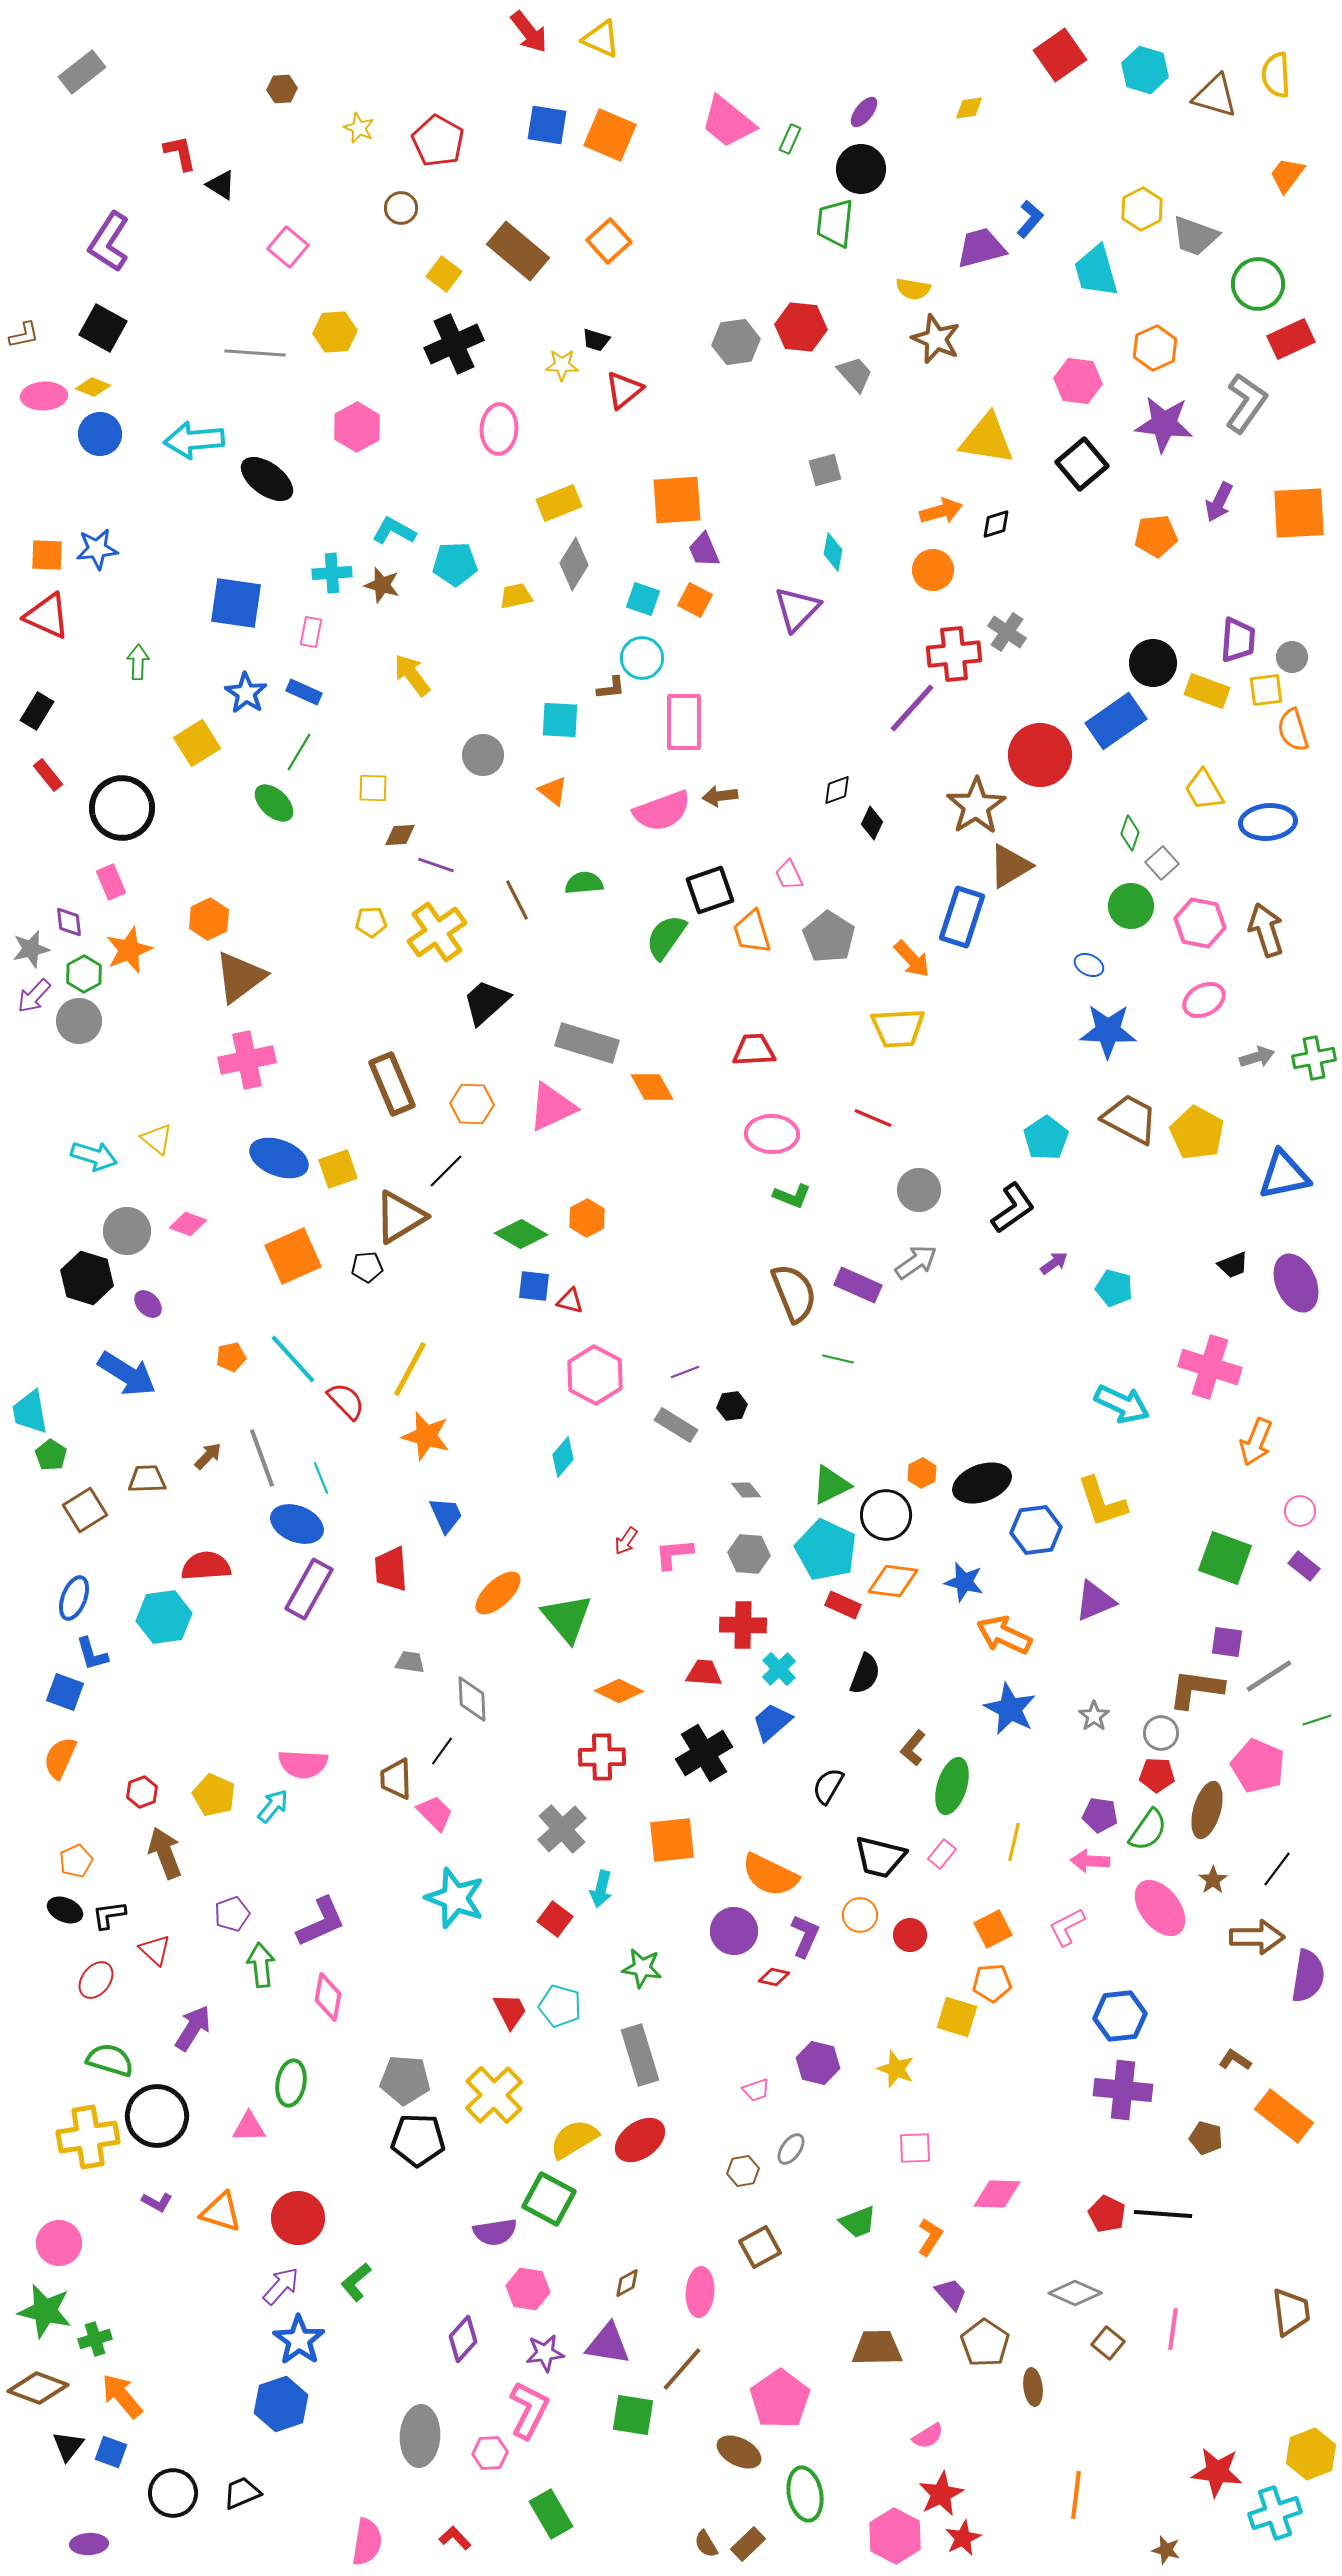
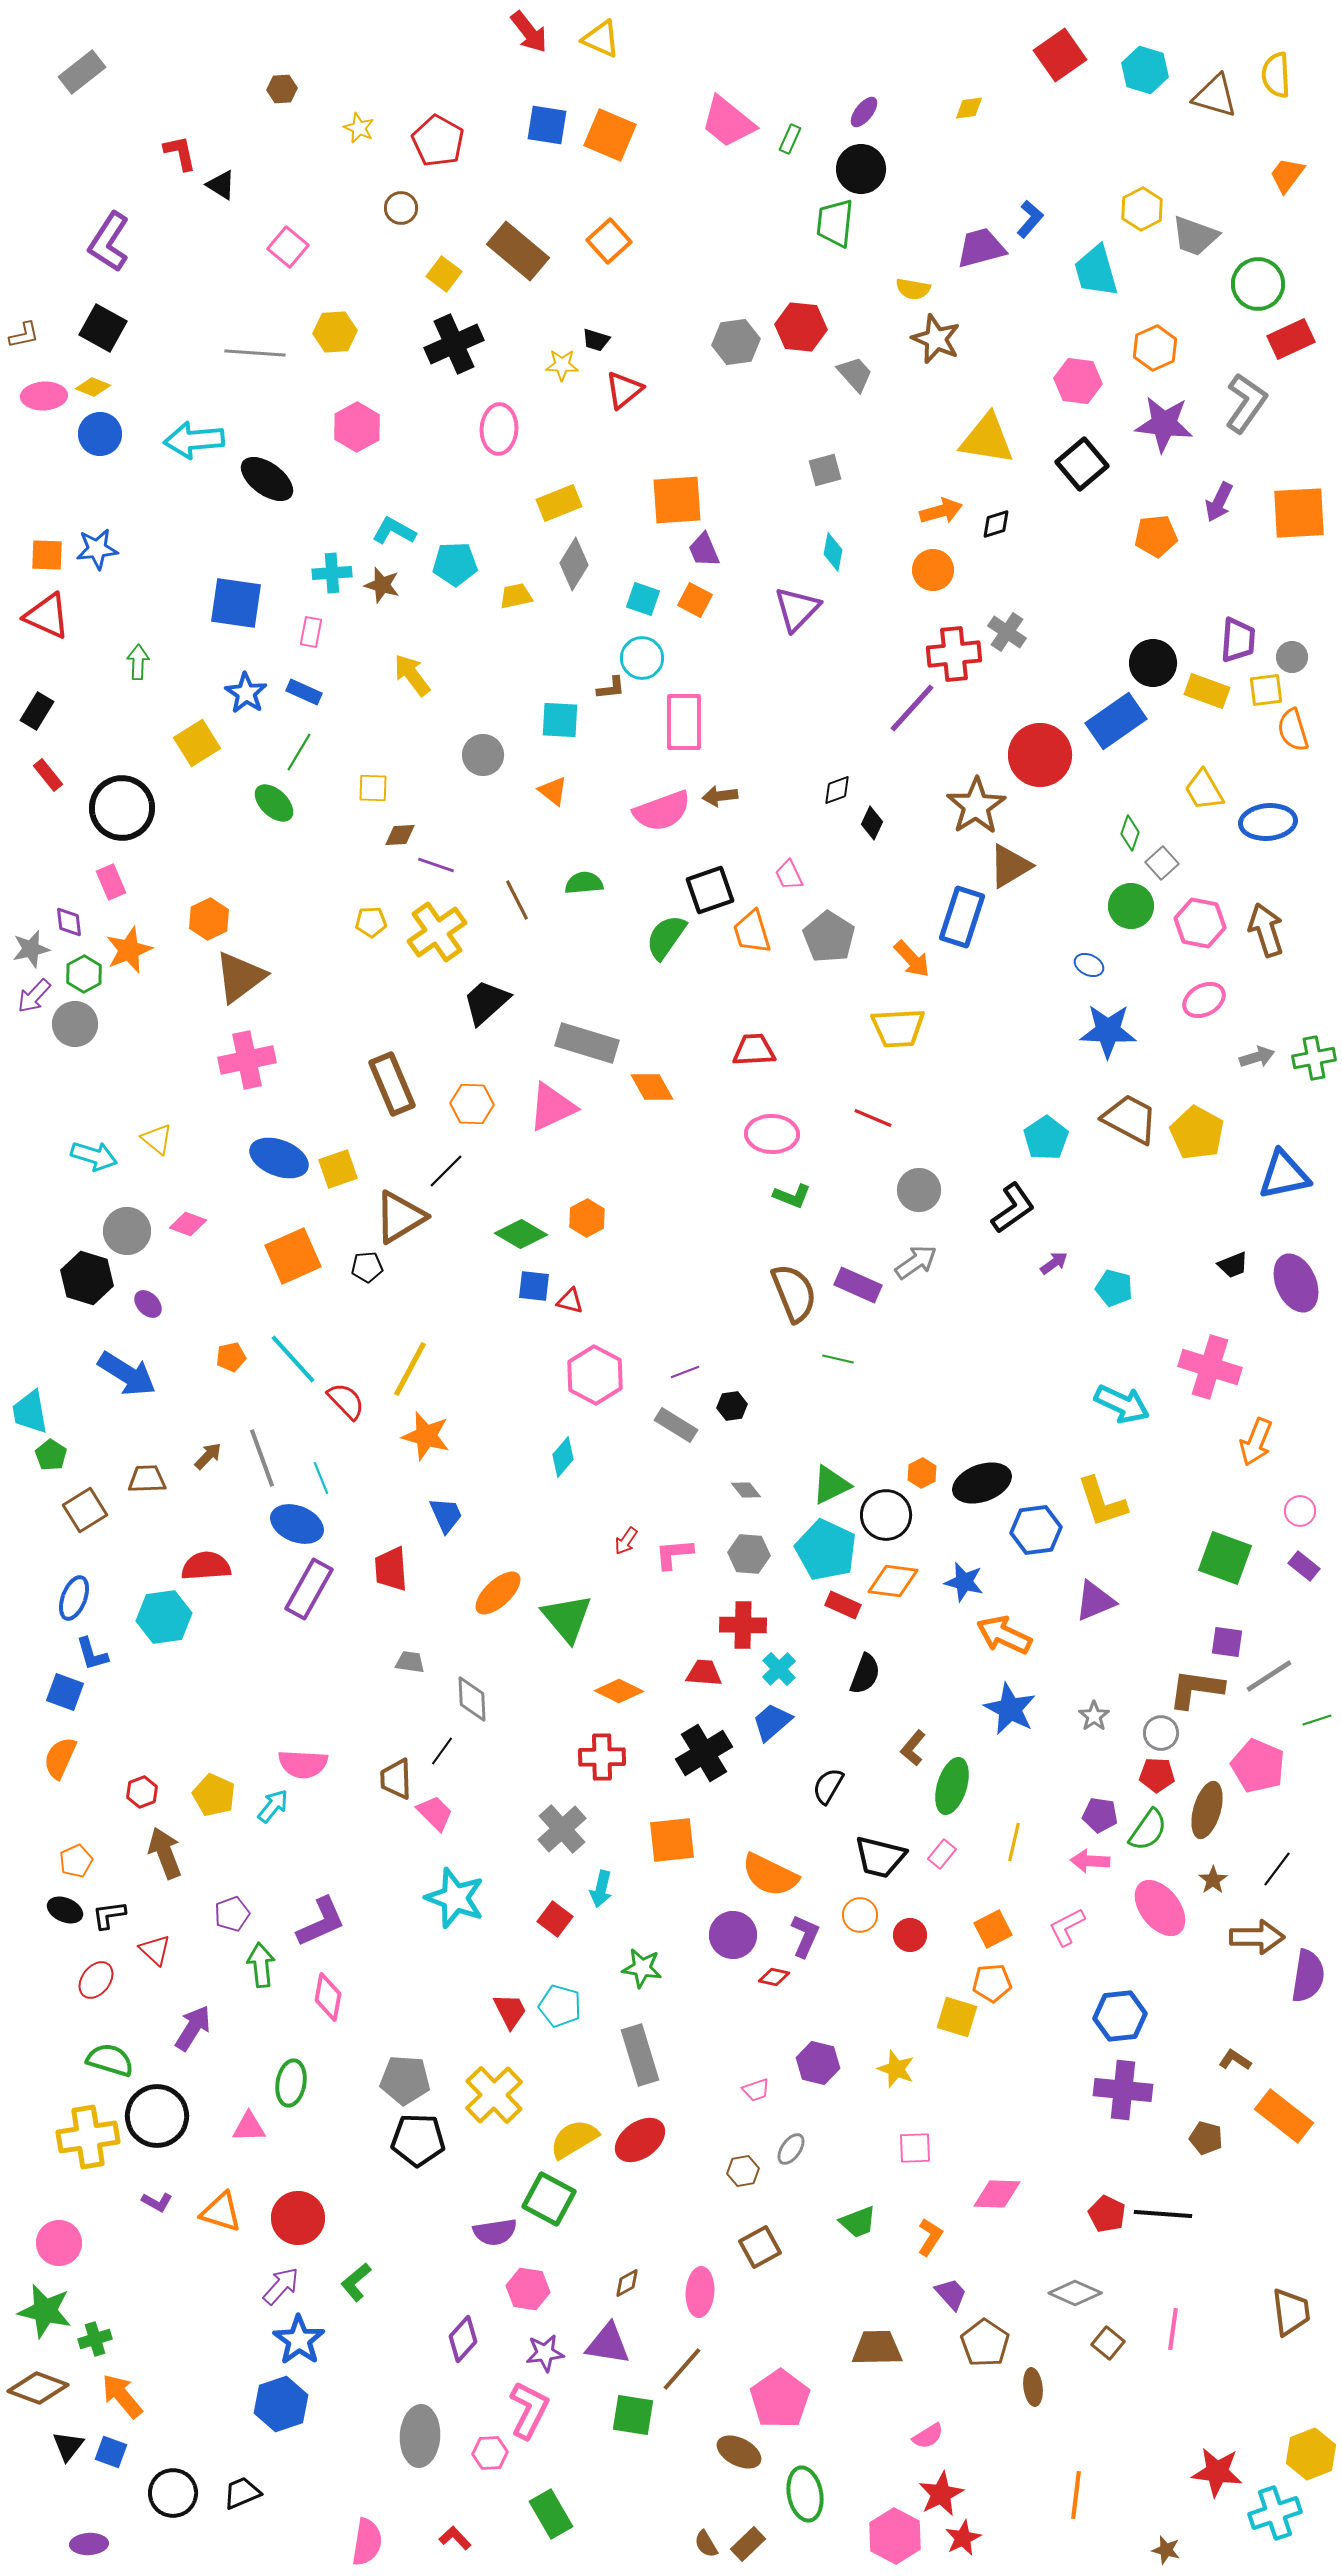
gray circle at (79, 1021): moved 4 px left, 3 px down
purple circle at (734, 1931): moved 1 px left, 4 px down
